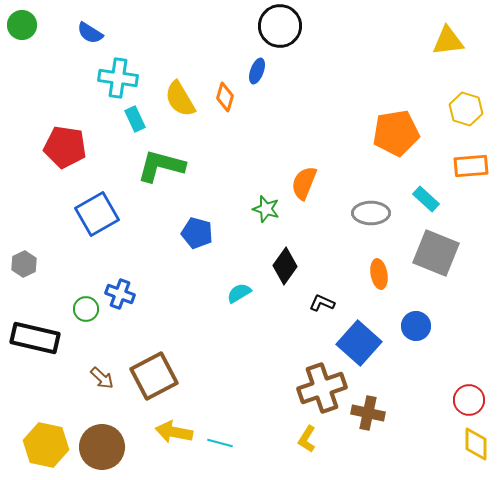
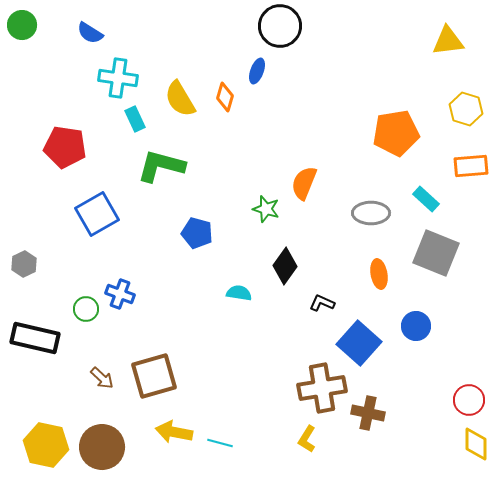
cyan semicircle at (239, 293): rotated 40 degrees clockwise
brown square at (154, 376): rotated 12 degrees clockwise
brown cross at (322, 388): rotated 9 degrees clockwise
